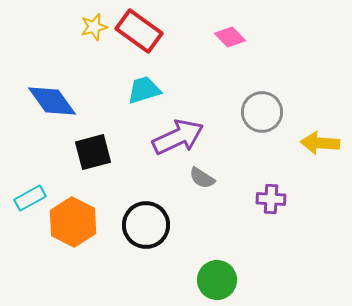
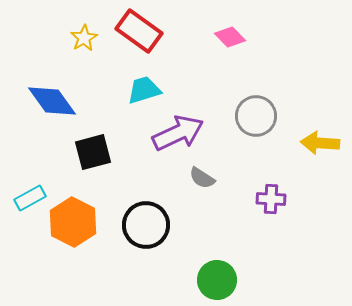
yellow star: moved 10 px left, 11 px down; rotated 16 degrees counterclockwise
gray circle: moved 6 px left, 4 px down
purple arrow: moved 4 px up
